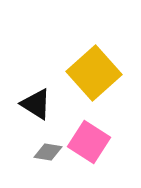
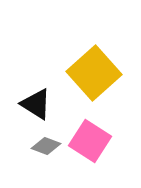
pink square: moved 1 px right, 1 px up
gray diamond: moved 2 px left, 6 px up; rotated 12 degrees clockwise
